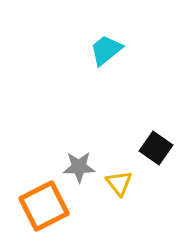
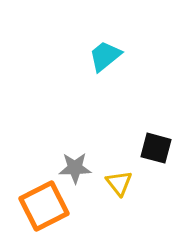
cyan trapezoid: moved 1 px left, 6 px down
black square: rotated 20 degrees counterclockwise
gray star: moved 4 px left, 1 px down
